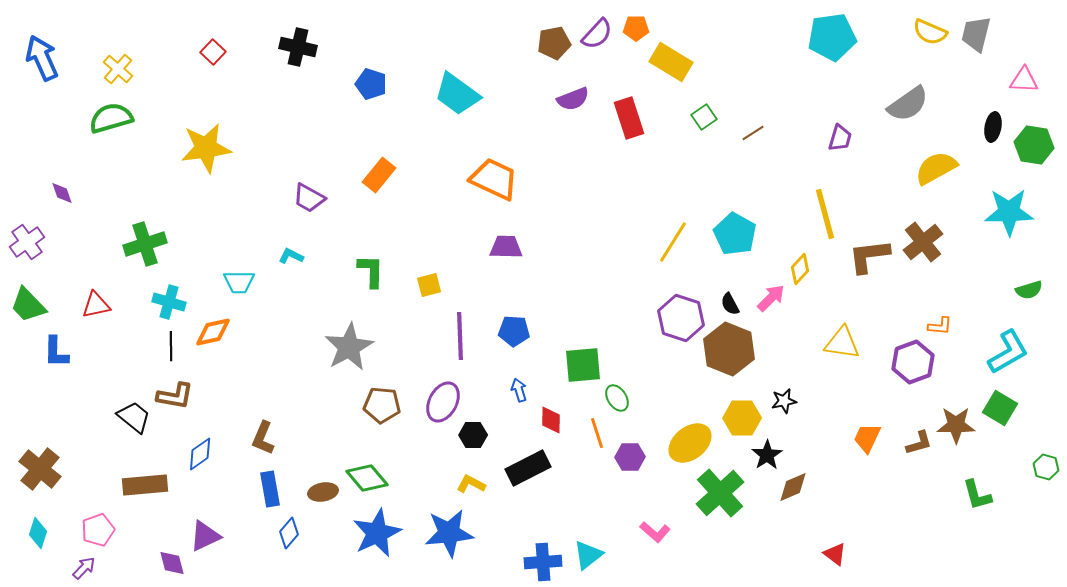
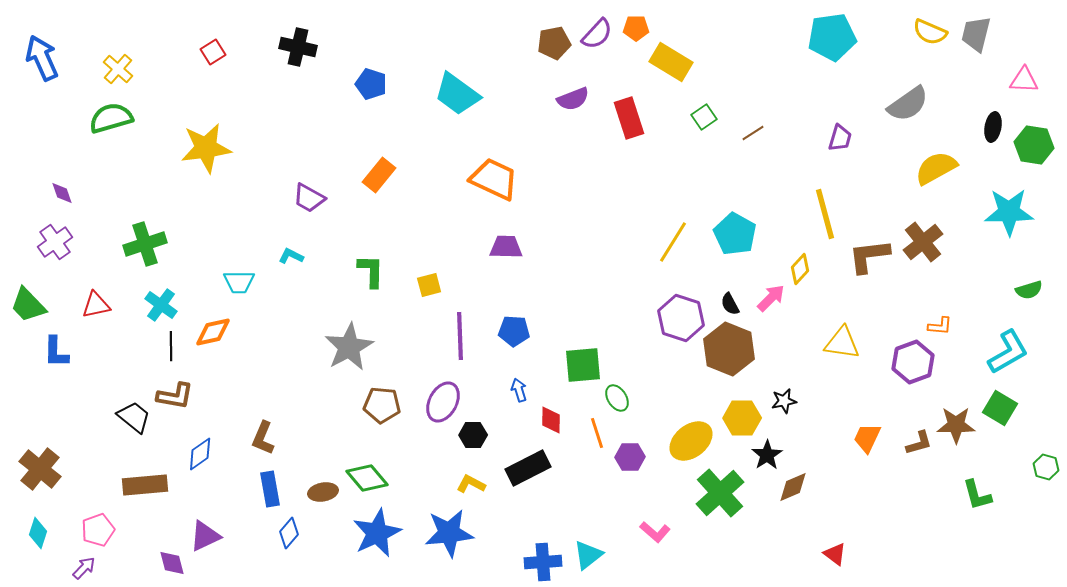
red square at (213, 52): rotated 15 degrees clockwise
purple cross at (27, 242): moved 28 px right
cyan cross at (169, 302): moved 8 px left, 3 px down; rotated 20 degrees clockwise
yellow ellipse at (690, 443): moved 1 px right, 2 px up
